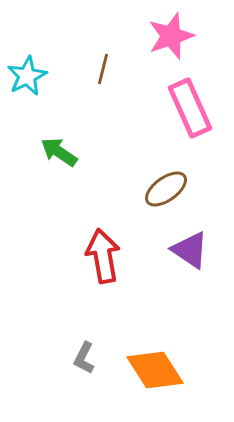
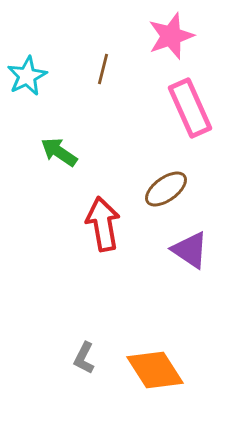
red arrow: moved 32 px up
